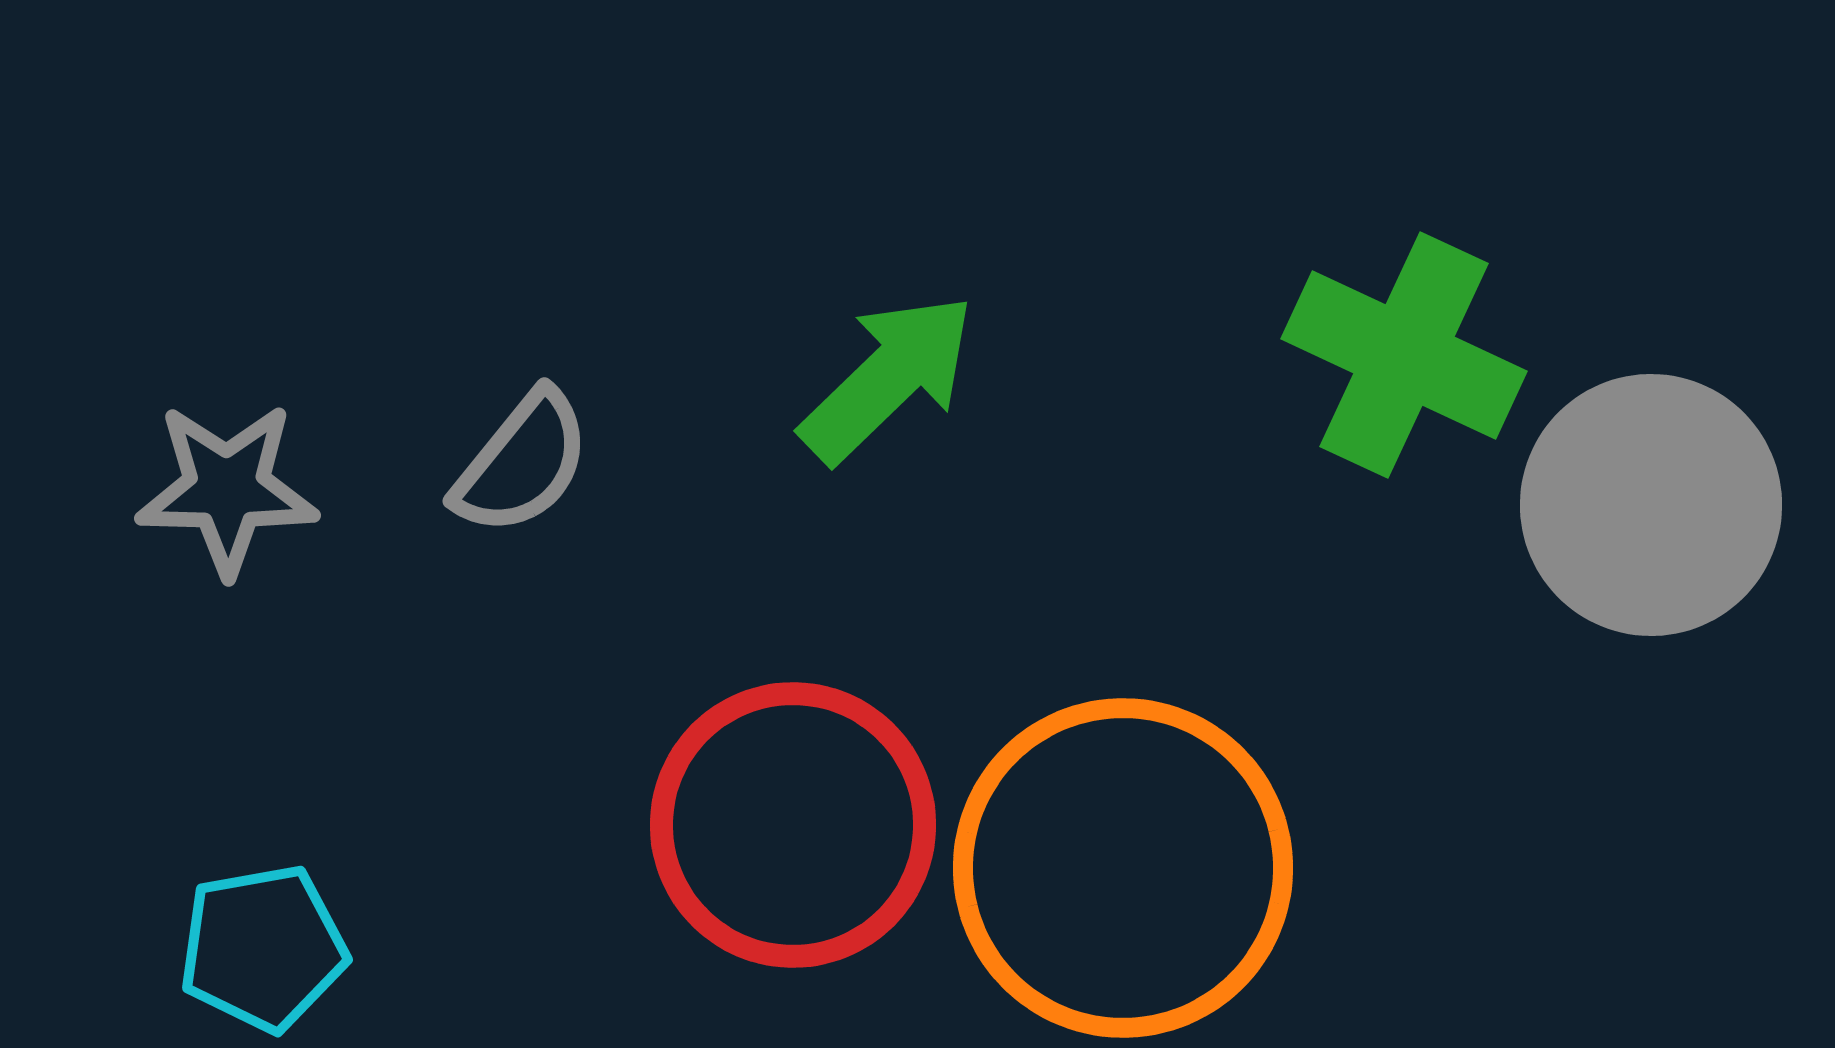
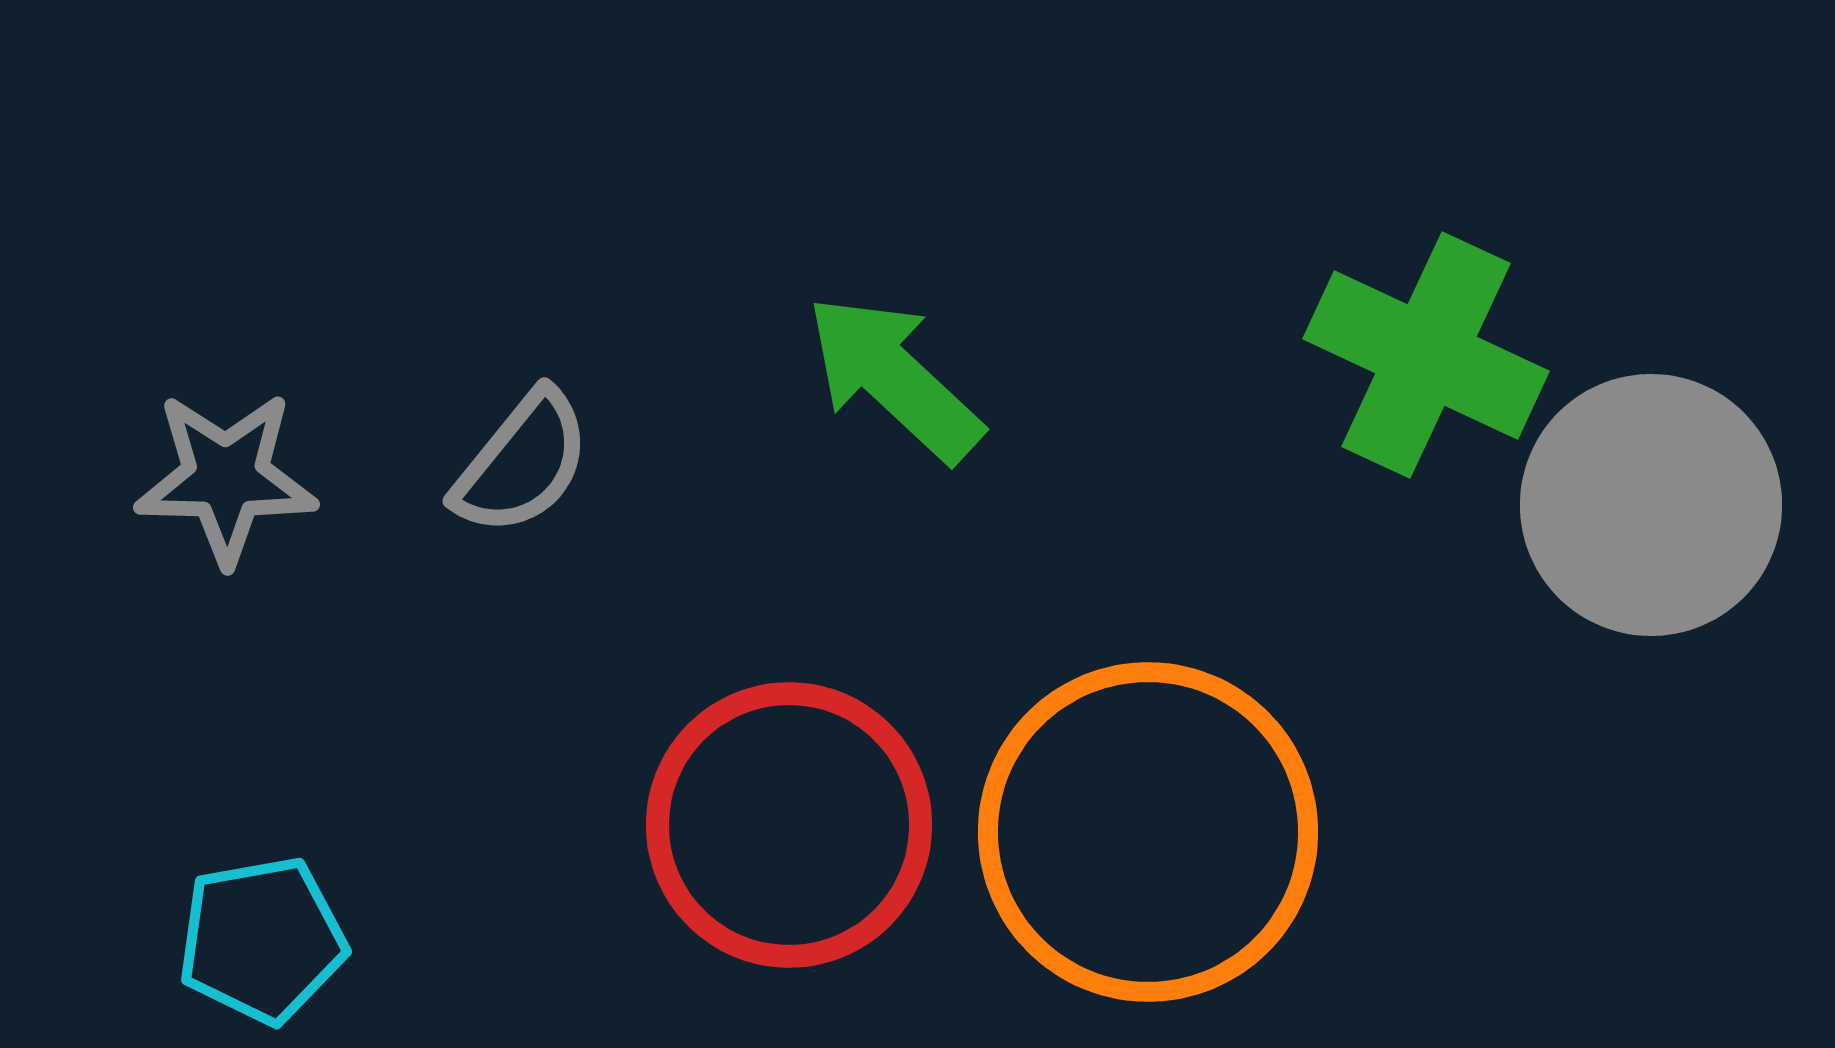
green cross: moved 22 px right
green arrow: moved 6 px right; rotated 93 degrees counterclockwise
gray star: moved 1 px left, 11 px up
red circle: moved 4 px left
orange circle: moved 25 px right, 36 px up
cyan pentagon: moved 1 px left, 8 px up
